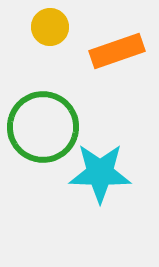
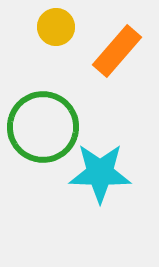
yellow circle: moved 6 px right
orange rectangle: rotated 30 degrees counterclockwise
